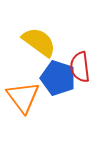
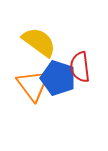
orange triangle: moved 10 px right, 12 px up
